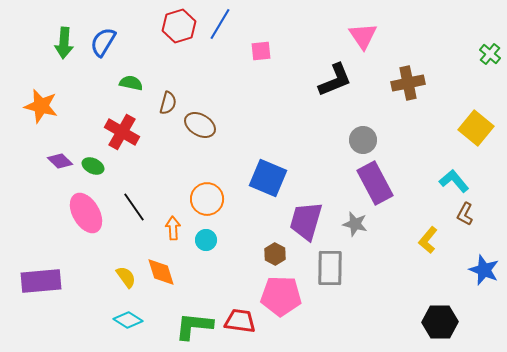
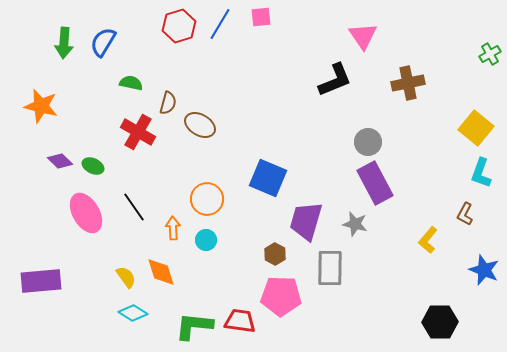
pink square at (261, 51): moved 34 px up
green cross at (490, 54): rotated 20 degrees clockwise
red cross at (122, 132): moved 16 px right
gray circle at (363, 140): moved 5 px right, 2 px down
cyan L-shape at (454, 181): moved 27 px right, 8 px up; rotated 120 degrees counterclockwise
cyan diamond at (128, 320): moved 5 px right, 7 px up
